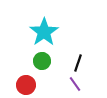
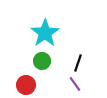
cyan star: moved 1 px right, 1 px down
